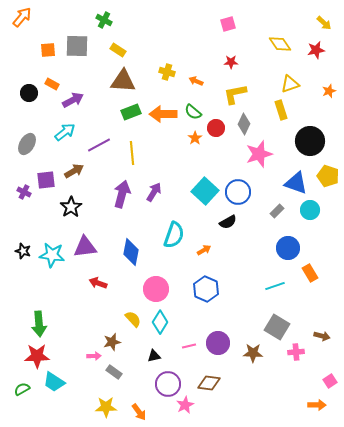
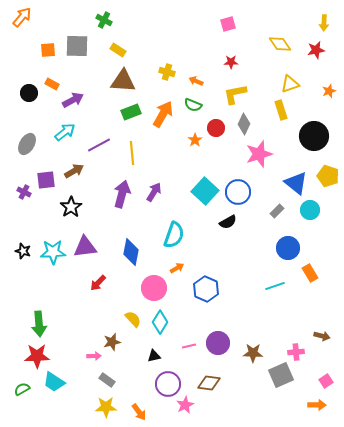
yellow arrow at (324, 23): rotated 49 degrees clockwise
green semicircle at (193, 112): moved 7 px up; rotated 18 degrees counterclockwise
orange arrow at (163, 114): rotated 120 degrees clockwise
orange star at (195, 138): moved 2 px down
black circle at (310, 141): moved 4 px right, 5 px up
blue triangle at (296, 183): rotated 20 degrees clockwise
orange arrow at (204, 250): moved 27 px left, 18 px down
cyan star at (52, 255): moved 1 px right, 3 px up; rotated 10 degrees counterclockwise
red arrow at (98, 283): rotated 66 degrees counterclockwise
pink circle at (156, 289): moved 2 px left, 1 px up
gray square at (277, 327): moved 4 px right, 48 px down; rotated 35 degrees clockwise
gray rectangle at (114, 372): moved 7 px left, 8 px down
pink square at (330, 381): moved 4 px left
